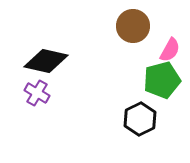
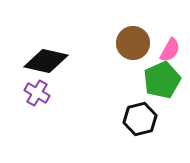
brown circle: moved 17 px down
green pentagon: rotated 9 degrees counterclockwise
black hexagon: rotated 12 degrees clockwise
